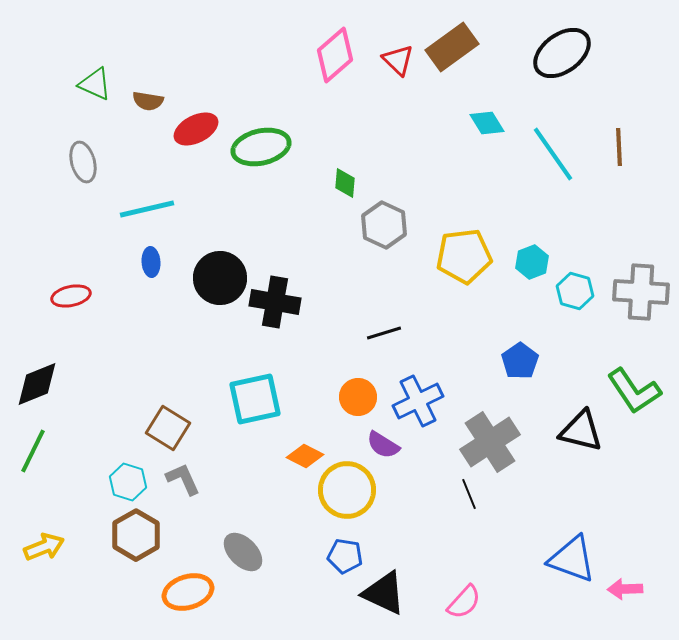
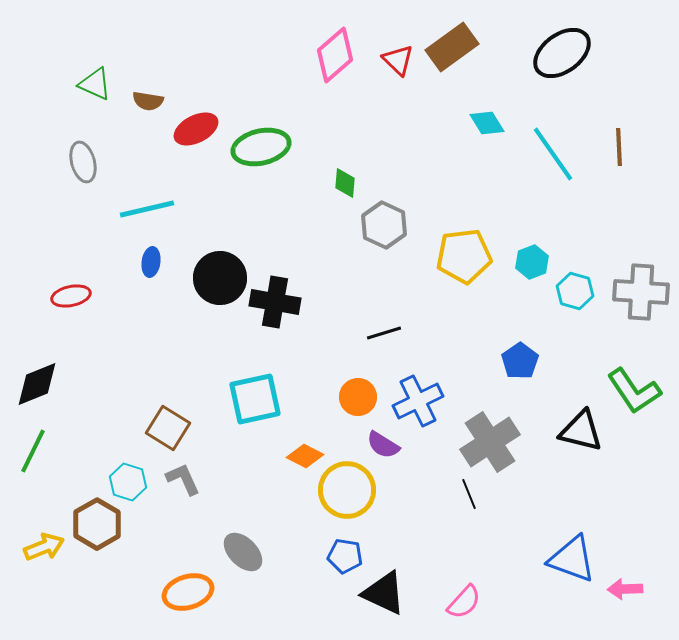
blue ellipse at (151, 262): rotated 12 degrees clockwise
brown hexagon at (136, 535): moved 39 px left, 11 px up
